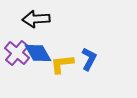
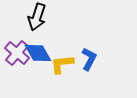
black arrow: moved 1 px right, 2 px up; rotated 68 degrees counterclockwise
